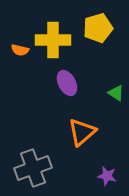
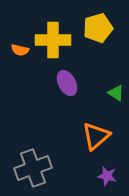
orange triangle: moved 14 px right, 4 px down
